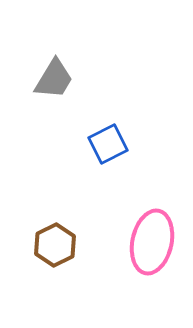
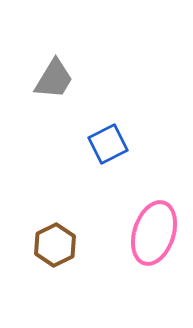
pink ellipse: moved 2 px right, 9 px up; rotated 6 degrees clockwise
